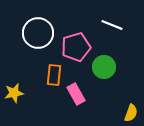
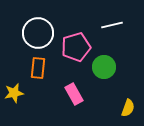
white line: rotated 35 degrees counterclockwise
orange rectangle: moved 16 px left, 7 px up
pink rectangle: moved 2 px left
yellow semicircle: moved 3 px left, 5 px up
